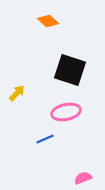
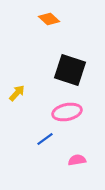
orange diamond: moved 1 px right, 2 px up
pink ellipse: moved 1 px right
blue line: rotated 12 degrees counterclockwise
pink semicircle: moved 6 px left, 18 px up; rotated 12 degrees clockwise
